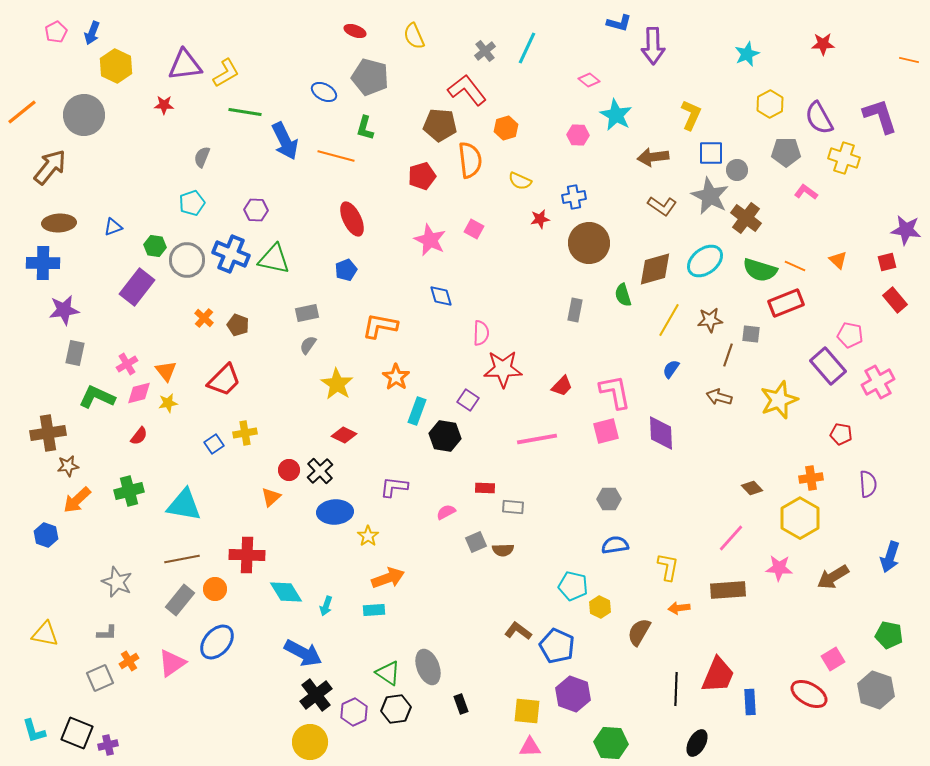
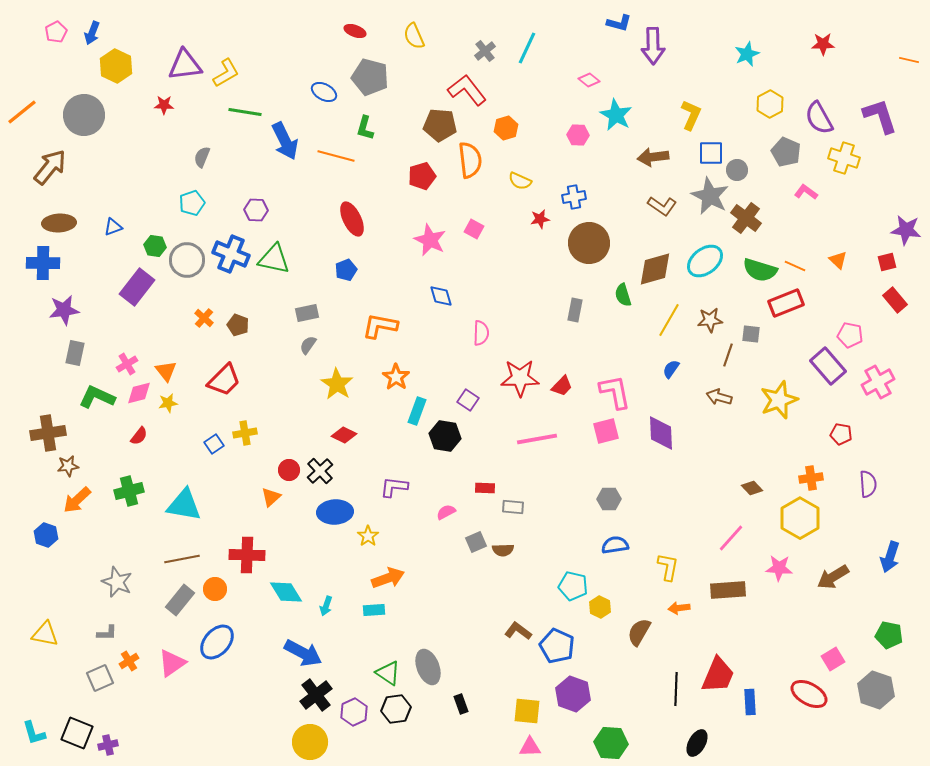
gray pentagon at (786, 152): rotated 24 degrees clockwise
red star at (503, 369): moved 17 px right, 9 px down
cyan L-shape at (34, 731): moved 2 px down
